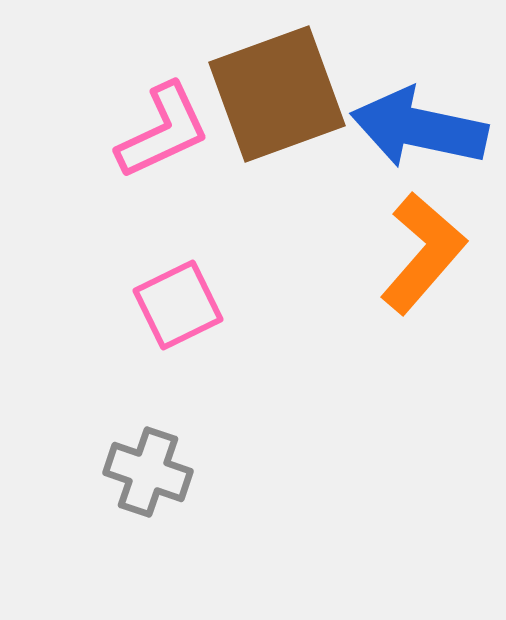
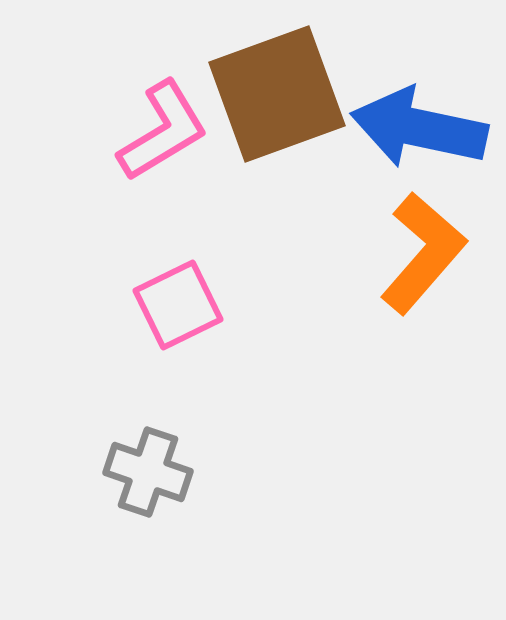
pink L-shape: rotated 6 degrees counterclockwise
